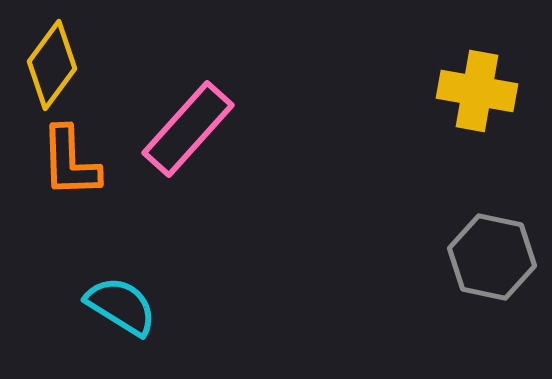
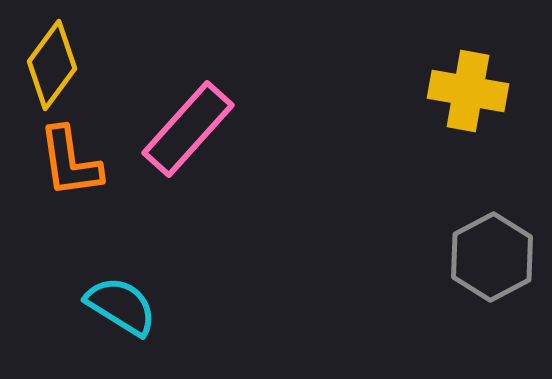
yellow cross: moved 9 px left
orange L-shape: rotated 6 degrees counterclockwise
gray hexagon: rotated 20 degrees clockwise
